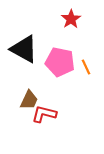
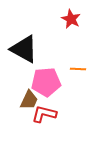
red star: rotated 12 degrees counterclockwise
pink pentagon: moved 14 px left, 20 px down; rotated 16 degrees counterclockwise
orange line: moved 8 px left, 2 px down; rotated 63 degrees counterclockwise
